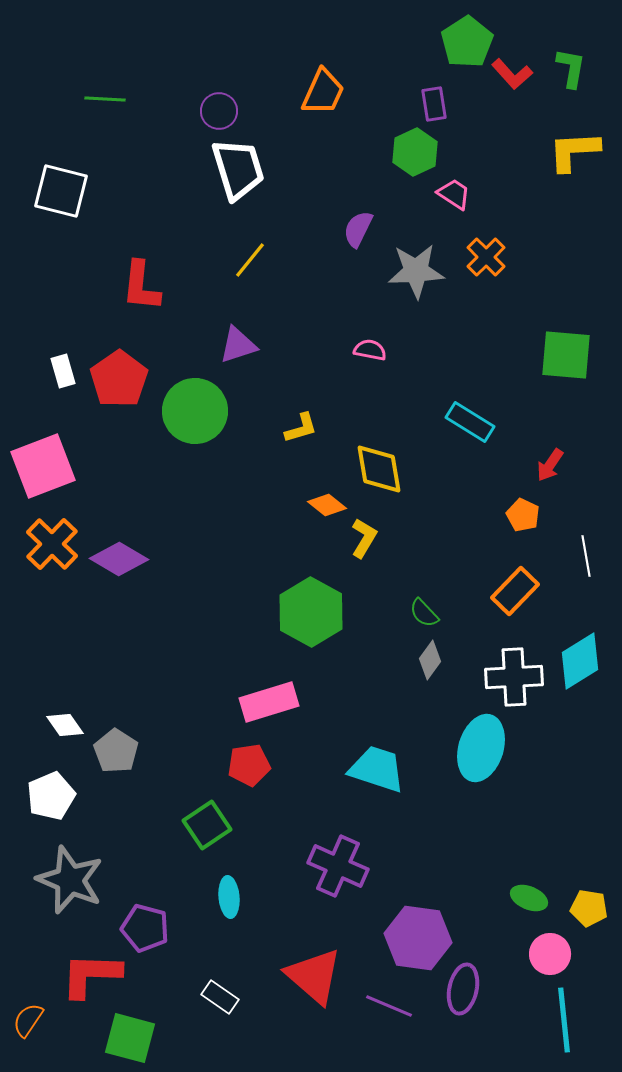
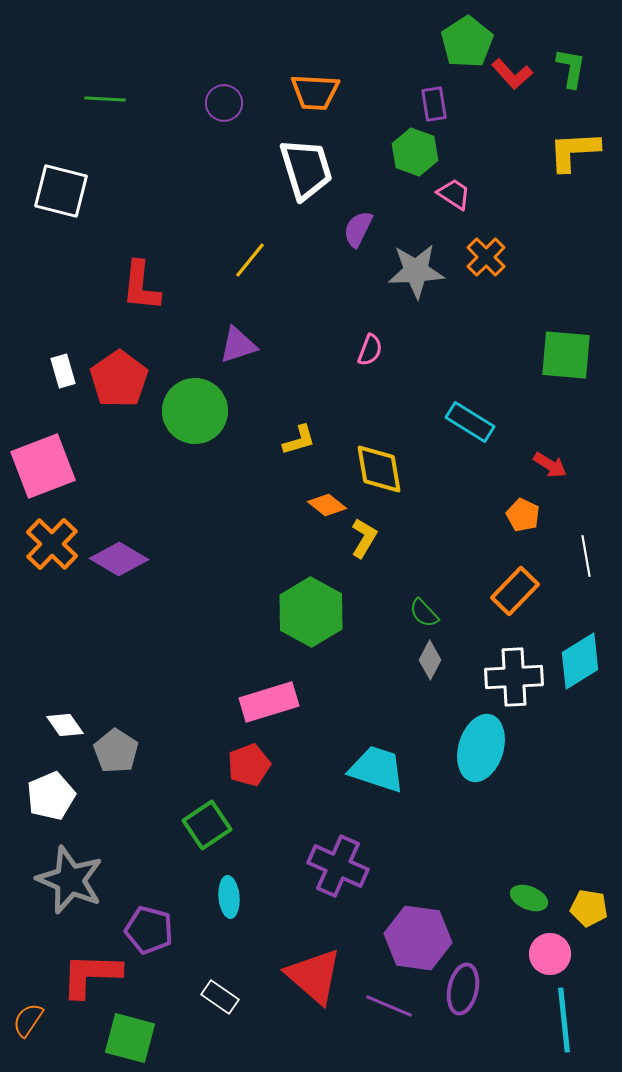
orange trapezoid at (323, 92): moved 8 px left; rotated 69 degrees clockwise
purple circle at (219, 111): moved 5 px right, 8 px up
green hexagon at (415, 152): rotated 15 degrees counterclockwise
white trapezoid at (238, 169): moved 68 px right
pink semicircle at (370, 350): rotated 100 degrees clockwise
yellow L-shape at (301, 428): moved 2 px left, 12 px down
red arrow at (550, 465): rotated 92 degrees counterclockwise
gray diamond at (430, 660): rotated 9 degrees counterclockwise
red pentagon at (249, 765): rotated 12 degrees counterclockwise
purple pentagon at (145, 928): moved 4 px right, 2 px down
